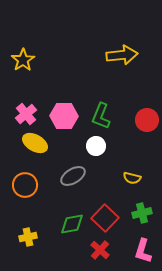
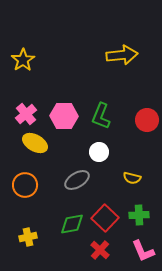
white circle: moved 3 px right, 6 px down
gray ellipse: moved 4 px right, 4 px down
green cross: moved 3 px left, 2 px down; rotated 12 degrees clockwise
pink L-shape: rotated 40 degrees counterclockwise
